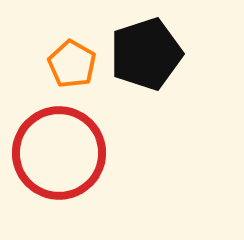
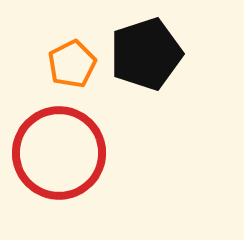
orange pentagon: rotated 15 degrees clockwise
